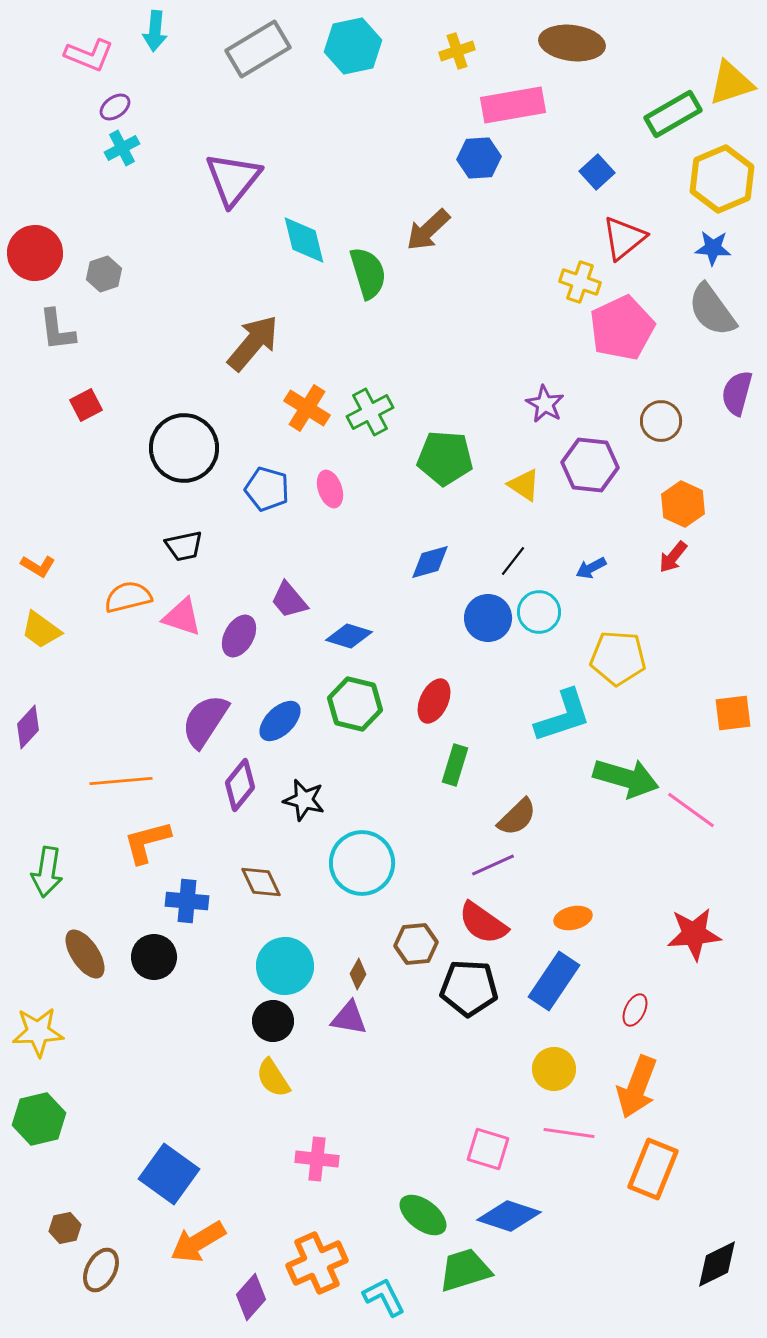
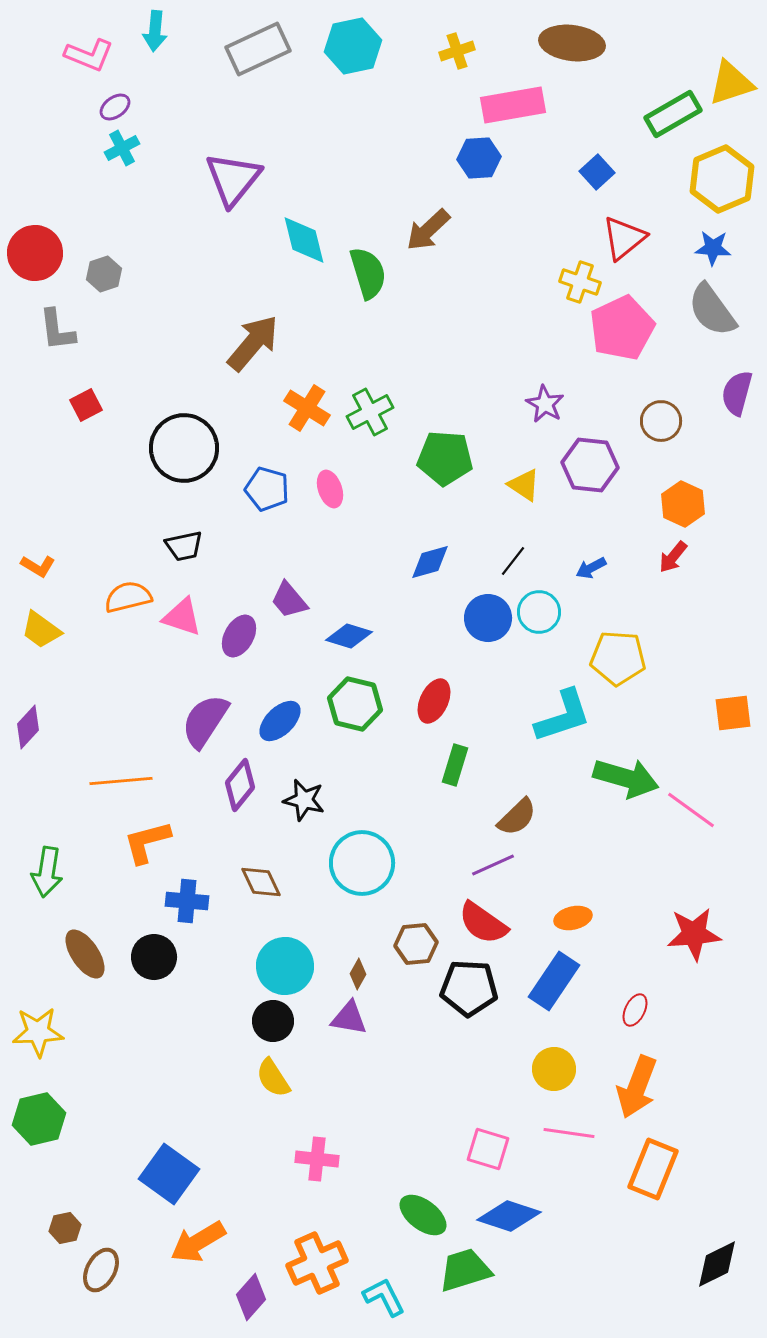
gray rectangle at (258, 49): rotated 6 degrees clockwise
